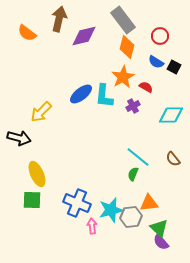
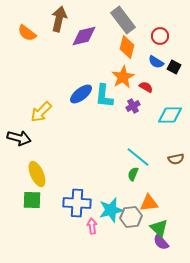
cyan diamond: moved 1 px left
brown semicircle: moved 3 px right; rotated 63 degrees counterclockwise
blue cross: rotated 20 degrees counterclockwise
